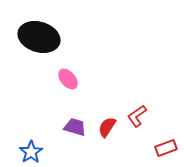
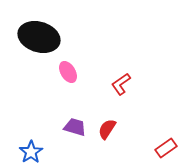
pink ellipse: moved 7 px up; rotated 10 degrees clockwise
red L-shape: moved 16 px left, 32 px up
red semicircle: moved 2 px down
red rectangle: rotated 15 degrees counterclockwise
